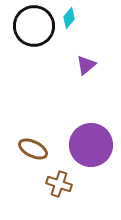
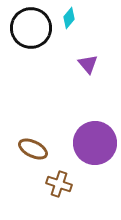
black circle: moved 3 px left, 2 px down
purple triangle: moved 2 px right, 1 px up; rotated 30 degrees counterclockwise
purple circle: moved 4 px right, 2 px up
